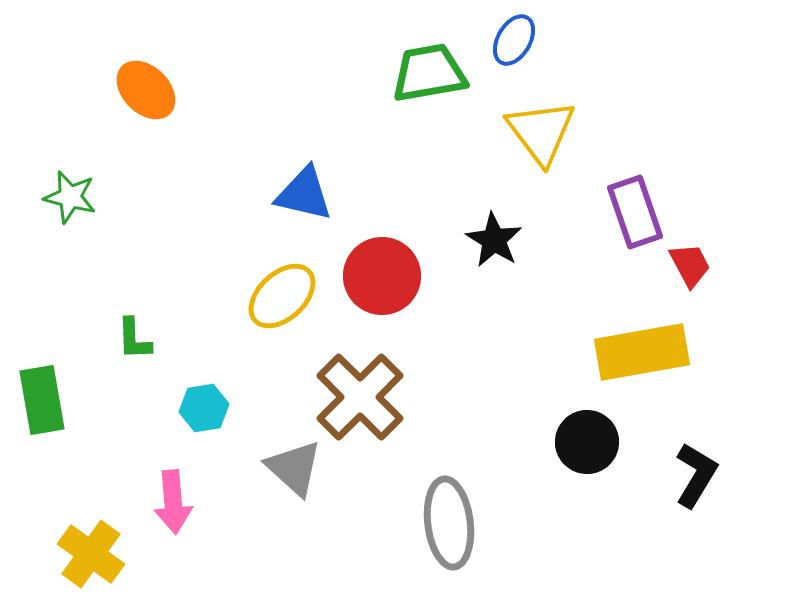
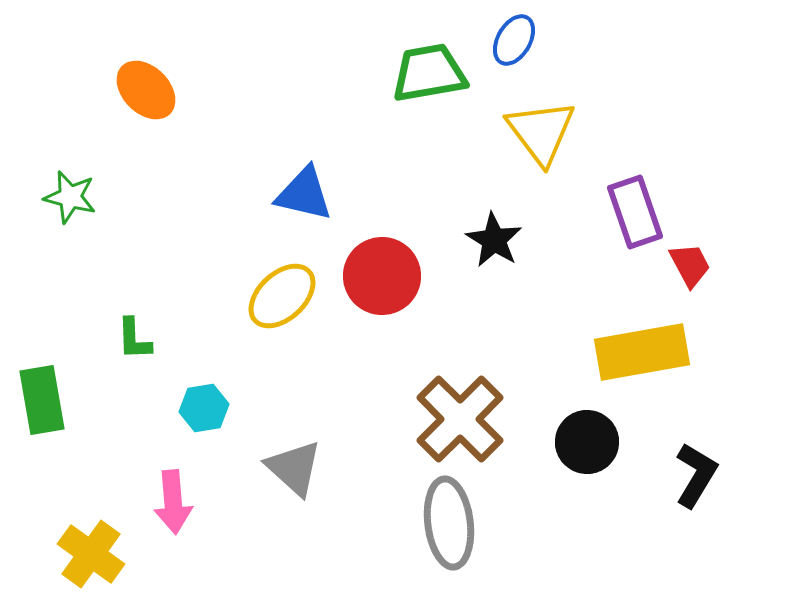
brown cross: moved 100 px right, 22 px down
